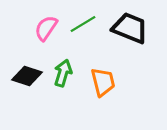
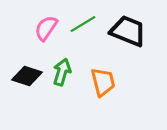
black trapezoid: moved 2 px left, 3 px down
green arrow: moved 1 px left, 1 px up
